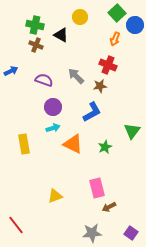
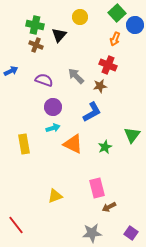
black triangle: moved 2 px left; rotated 42 degrees clockwise
green triangle: moved 4 px down
